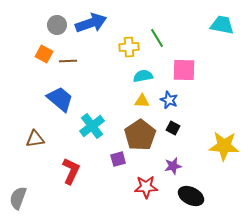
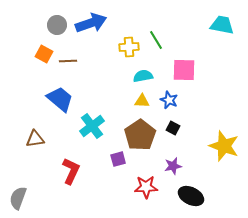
green line: moved 1 px left, 2 px down
yellow star: rotated 16 degrees clockwise
